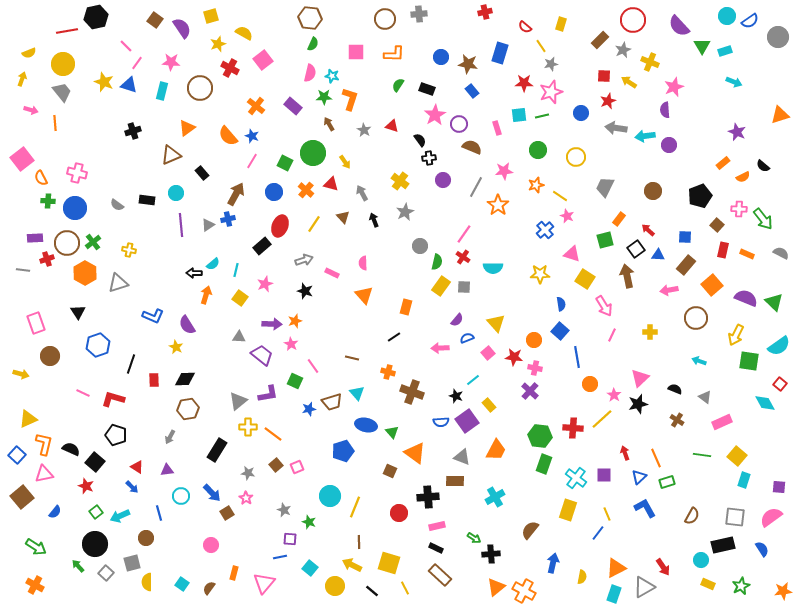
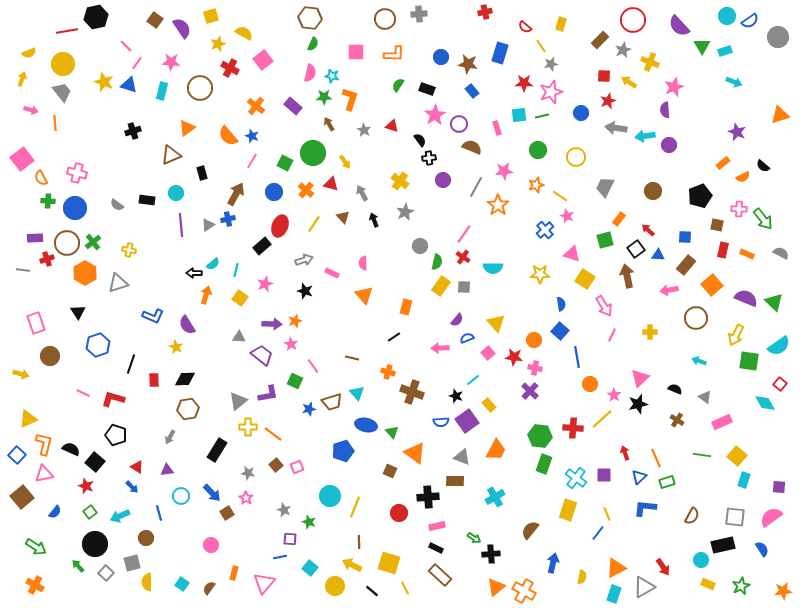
black rectangle at (202, 173): rotated 24 degrees clockwise
brown square at (717, 225): rotated 32 degrees counterclockwise
blue L-shape at (645, 508): rotated 55 degrees counterclockwise
green square at (96, 512): moved 6 px left
